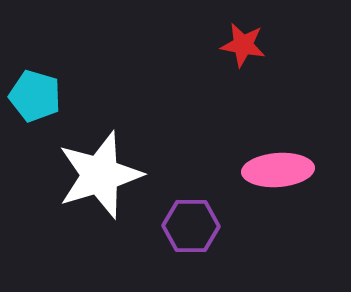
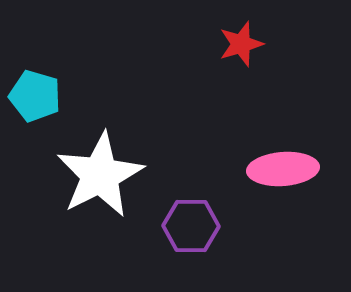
red star: moved 2 px left, 1 px up; rotated 27 degrees counterclockwise
pink ellipse: moved 5 px right, 1 px up
white star: rotated 10 degrees counterclockwise
